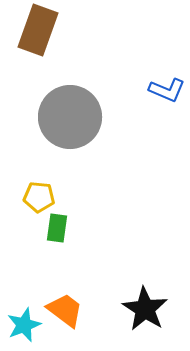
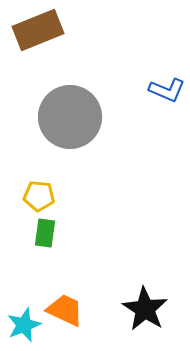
brown rectangle: rotated 48 degrees clockwise
yellow pentagon: moved 1 px up
green rectangle: moved 12 px left, 5 px down
orange trapezoid: rotated 12 degrees counterclockwise
